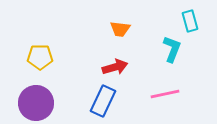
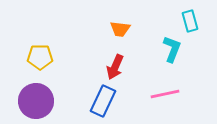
red arrow: rotated 130 degrees clockwise
purple circle: moved 2 px up
